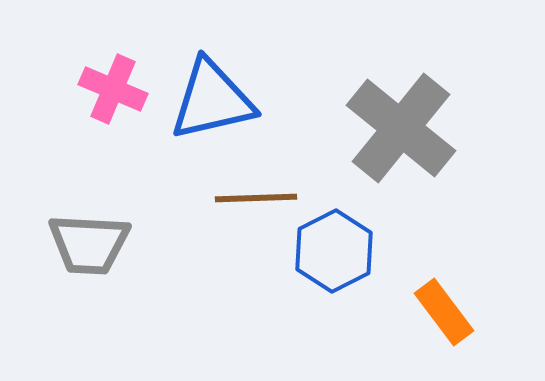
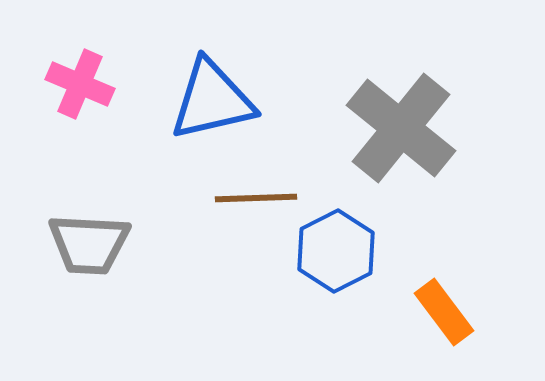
pink cross: moved 33 px left, 5 px up
blue hexagon: moved 2 px right
